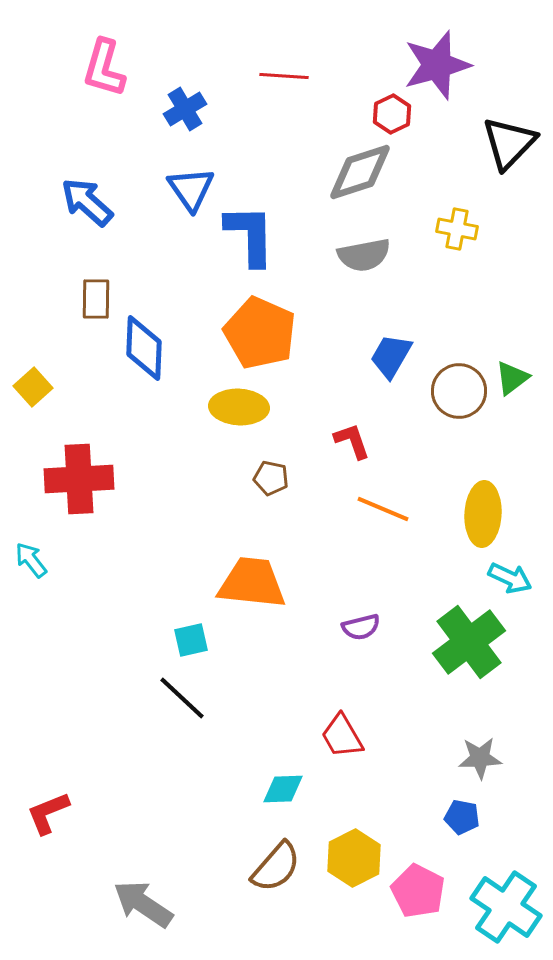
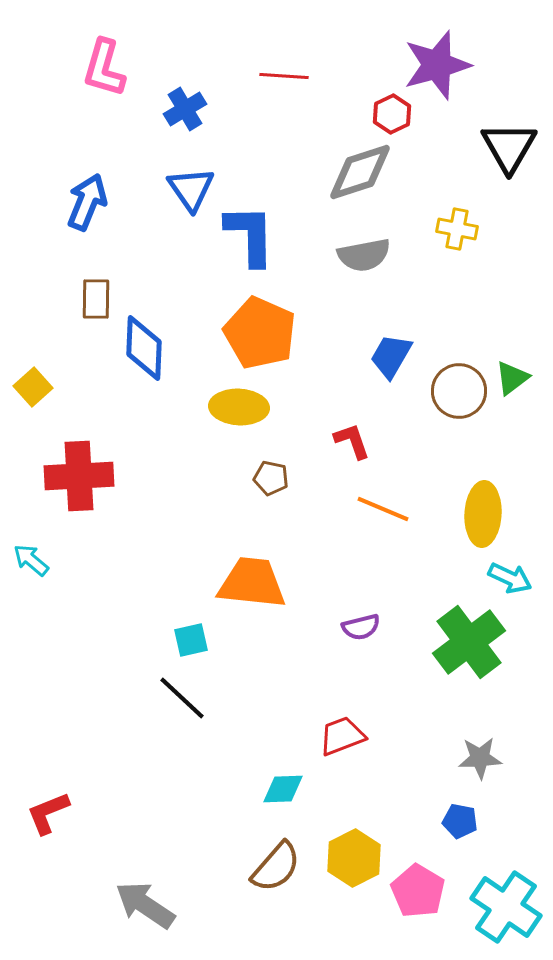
black triangle at (509, 143): moved 4 px down; rotated 14 degrees counterclockwise
blue arrow at (87, 202): rotated 70 degrees clockwise
red cross at (79, 479): moved 3 px up
cyan arrow at (31, 560): rotated 12 degrees counterclockwise
red trapezoid at (342, 736): rotated 99 degrees clockwise
blue pentagon at (462, 817): moved 2 px left, 4 px down
pink pentagon at (418, 891): rotated 4 degrees clockwise
gray arrow at (143, 904): moved 2 px right, 1 px down
